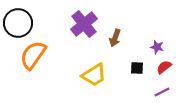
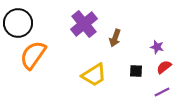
black square: moved 1 px left, 3 px down
